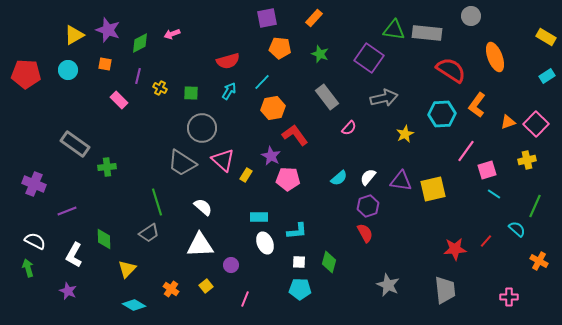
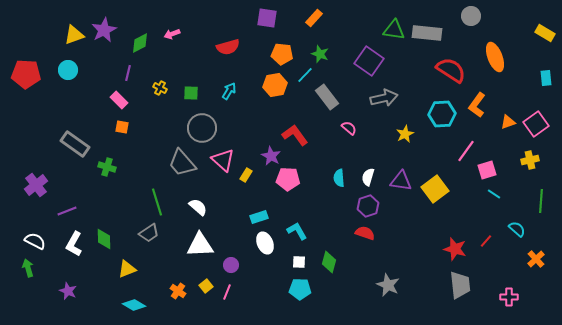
purple square at (267, 18): rotated 20 degrees clockwise
purple star at (108, 30): moved 4 px left; rotated 25 degrees clockwise
yellow triangle at (74, 35): rotated 10 degrees clockwise
yellow rectangle at (546, 37): moved 1 px left, 4 px up
orange pentagon at (280, 48): moved 2 px right, 6 px down
purple square at (369, 58): moved 3 px down
red semicircle at (228, 61): moved 14 px up
orange square at (105, 64): moved 17 px right, 63 px down
purple line at (138, 76): moved 10 px left, 3 px up
cyan rectangle at (547, 76): moved 1 px left, 2 px down; rotated 63 degrees counterclockwise
cyan line at (262, 82): moved 43 px right, 7 px up
orange hexagon at (273, 108): moved 2 px right, 23 px up
pink square at (536, 124): rotated 10 degrees clockwise
pink semicircle at (349, 128): rotated 91 degrees counterclockwise
yellow cross at (527, 160): moved 3 px right
gray trapezoid at (182, 163): rotated 16 degrees clockwise
green cross at (107, 167): rotated 24 degrees clockwise
white semicircle at (368, 177): rotated 24 degrees counterclockwise
cyan semicircle at (339, 178): rotated 126 degrees clockwise
purple cross at (34, 184): moved 2 px right, 1 px down; rotated 30 degrees clockwise
yellow square at (433, 189): moved 2 px right; rotated 24 degrees counterclockwise
green line at (535, 206): moved 6 px right, 5 px up; rotated 20 degrees counterclockwise
white semicircle at (203, 207): moved 5 px left
cyan rectangle at (259, 217): rotated 18 degrees counterclockwise
cyan L-shape at (297, 231): rotated 115 degrees counterclockwise
red semicircle at (365, 233): rotated 42 degrees counterclockwise
red star at (455, 249): rotated 20 degrees clockwise
white L-shape at (74, 255): moved 11 px up
orange cross at (539, 261): moved 3 px left, 2 px up; rotated 18 degrees clockwise
yellow triangle at (127, 269): rotated 24 degrees clockwise
orange cross at (171, 289): moved 7 px right, 2 px down
gray trapezoid at (445, 290): moved 15 px right, 5 px up
pink line at (245, 299): moved 18 px left, 7 px up
